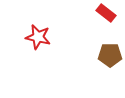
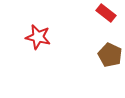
brown pentagon: rotated 25 degrees clockwise
